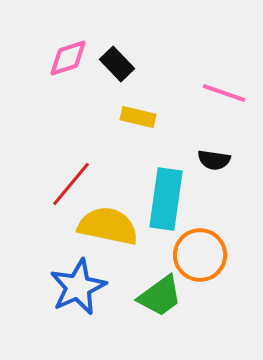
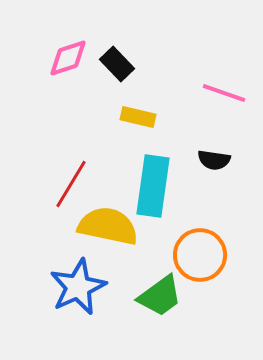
red line: rotated 9 degrees counterclockwise
cyan rectangle: moved 13 px left, 13 px up
